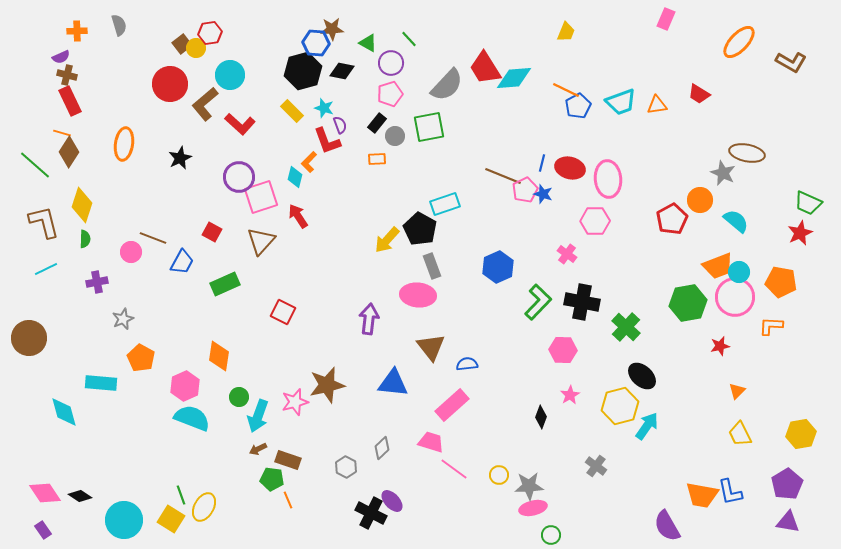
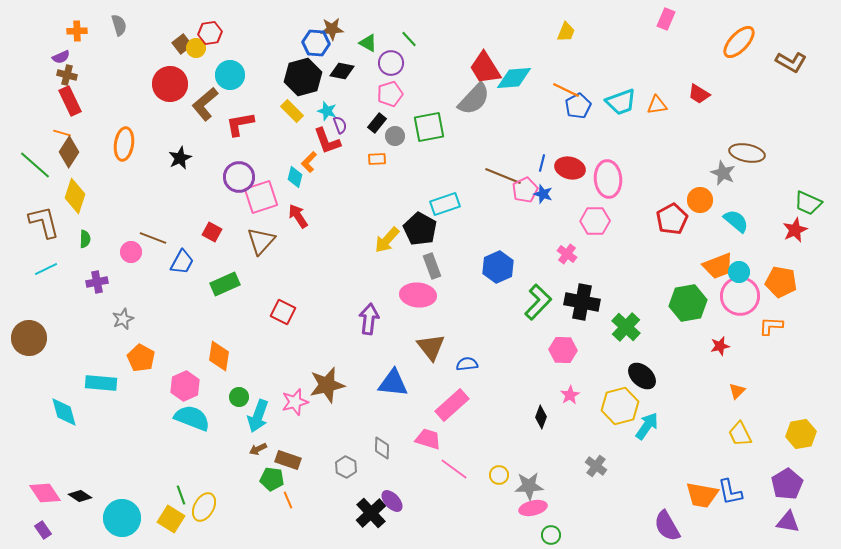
black hexagon at (303, 71): moved 6 px down
gray semicircle at (447, 85): moved 27 px right, 14 px down
cyan star at (324, 108): moved 3 px right, 3 px down
red L-shape at (240, 124): rotated 128 degrees clockwise
yellow diamond at (82, 205): moved 7 px left, 9 px up
red star at (800, 233): moved 5 px left, 3 px up
pink circle at (735, 297): moved 5 px right, 1 px up
pink trapezoid at (431, 442): moved 3 px left, 3 px up
gray diamond at (382, 448): rotated 45 degrees counterclockwise
black cross at (371, 513): rotated 20 degrees clockwise
cyan circle at (124, 520): moved 2 px left, 2 px up
